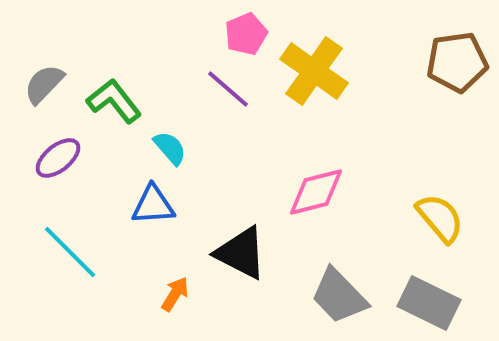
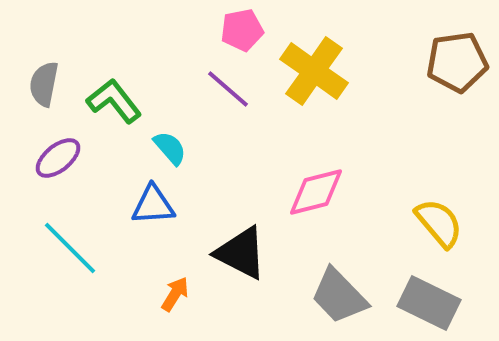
pink pentagon: moved 4 px left, 4 px up; rotated 12 degrees clockwise
gray semicircle: rotated 33 degrees counterclockwise
yellow semicircle: moved 1 px left, 5 px down
cyan line: moved 4 px up
